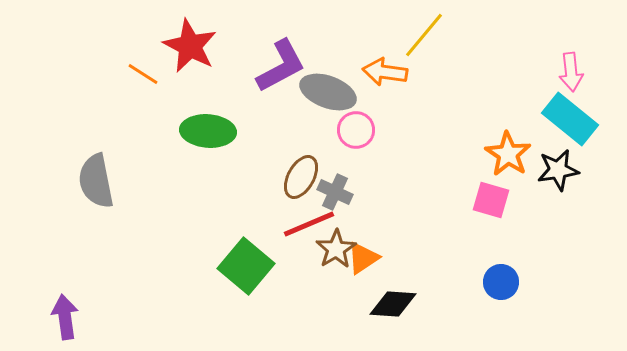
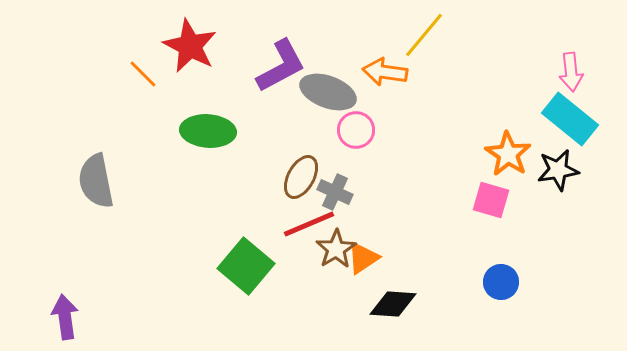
orange line: rotated 12 degrees clockwise
